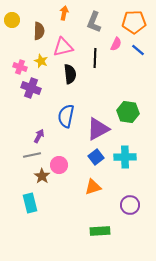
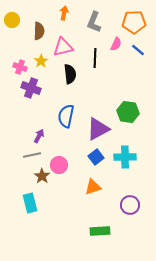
yellow star: rotated 16 degrees clockwise
